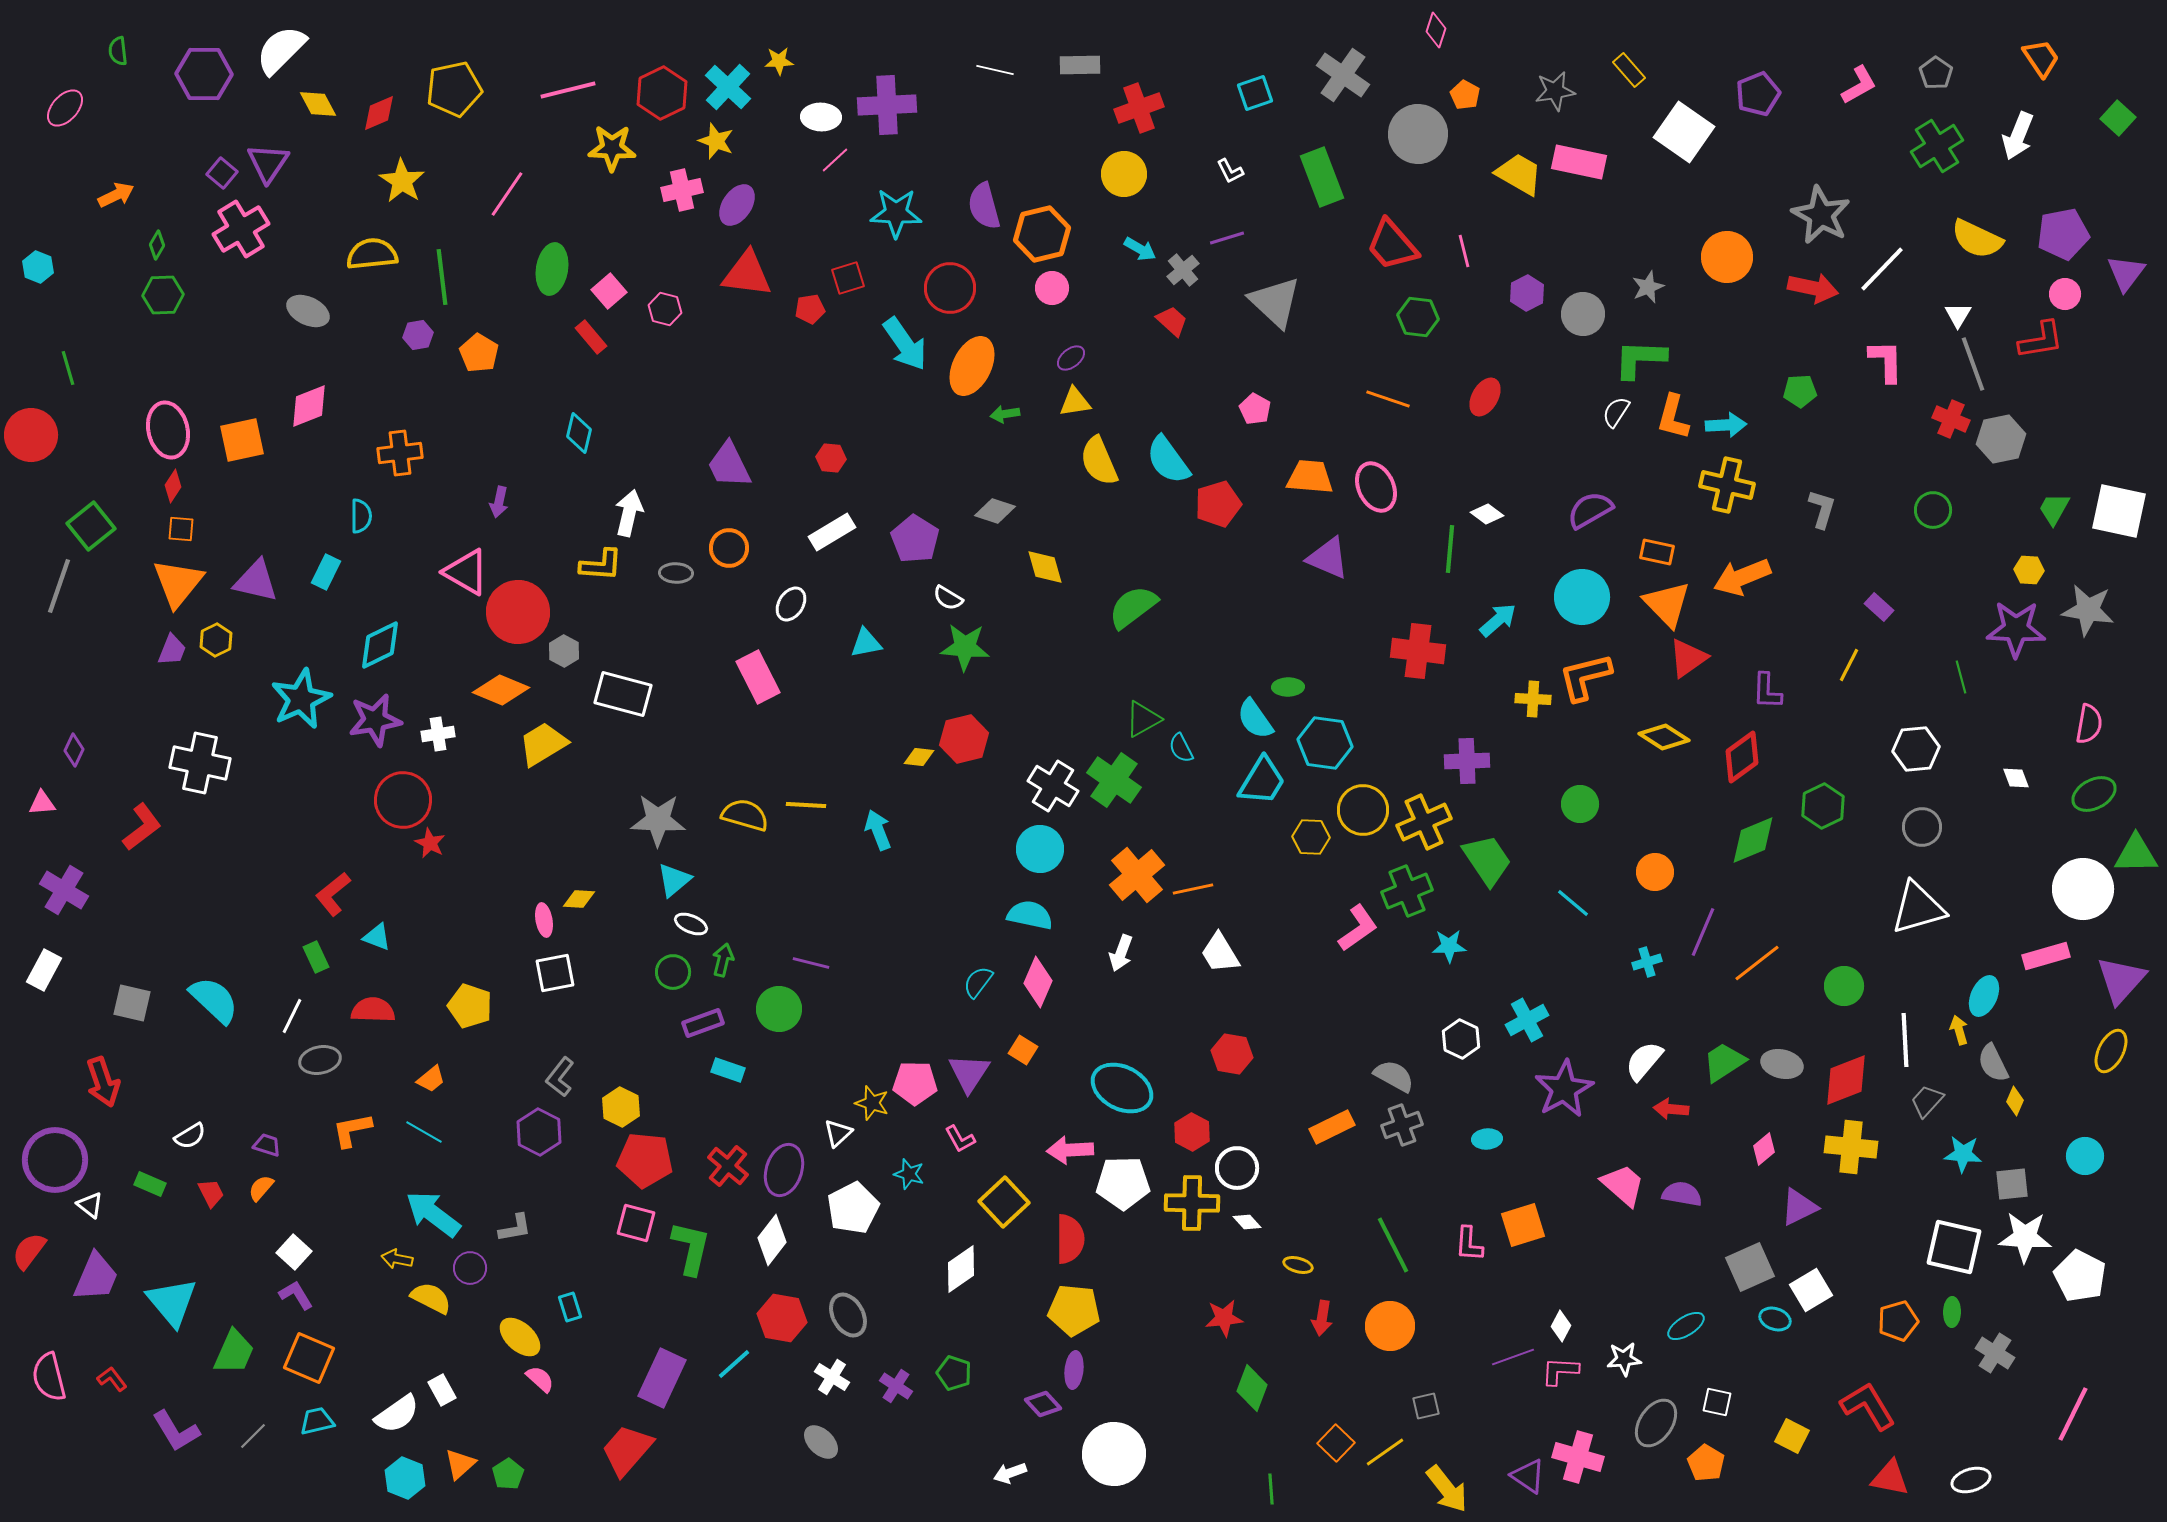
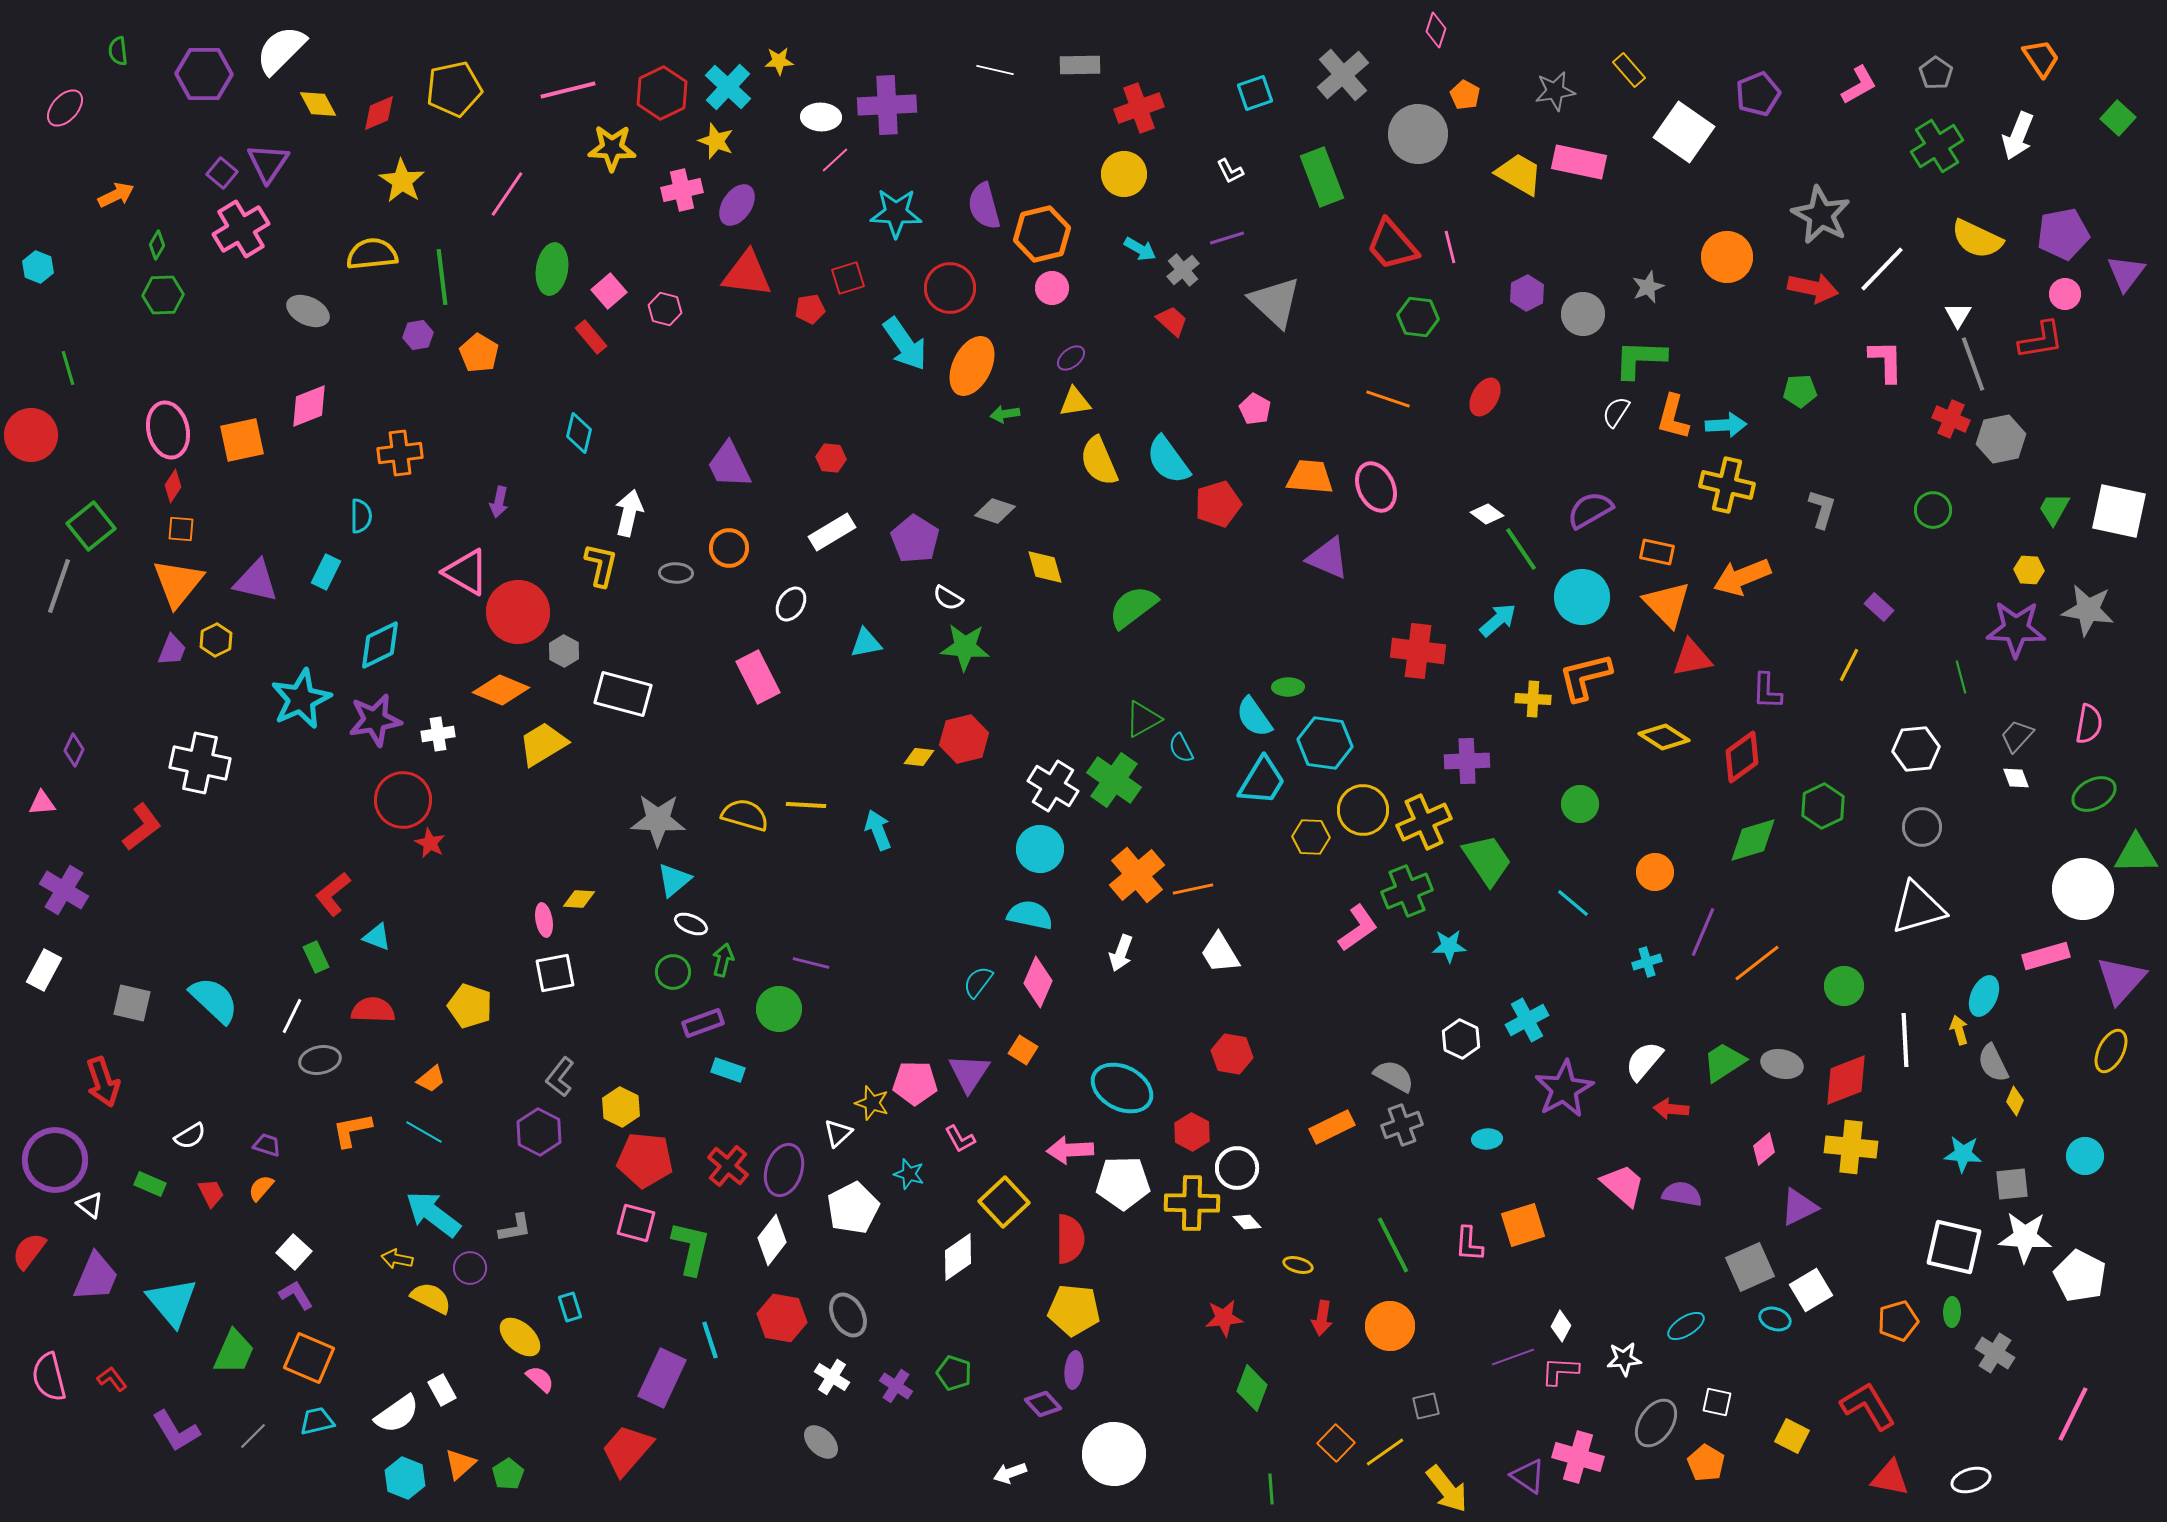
gray cross at (1343, 75): rotated 14 degrees clockwise
pink line at (1464, 251): moved 14 px left, 4 px up
green line at (1450, 549): moved 71 px right; rotated 39 degrees counterclockwise
yellow L-shape at (601, 565): rotated 81 degrees counterclockwise
red triangle at (1688, 658): moved 4 px right; rotated 24 degrees clockwise
cyan semicircle at (1255, 719): moved 1 px left, 2 px up
green diamond at (1753, 840): rotated 6 degrees clockwise
gray trapezoid at (1927, 1101): moved 90 px right, 365 px up
white diamond at (961, 1269): moved 3 px left, 12 px up
cyan line at (734, 1364): moved 24 px left, 24 px up; rotated 66 degrees counterclockwise
